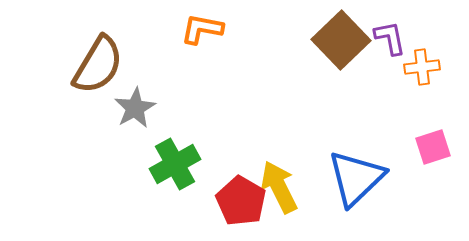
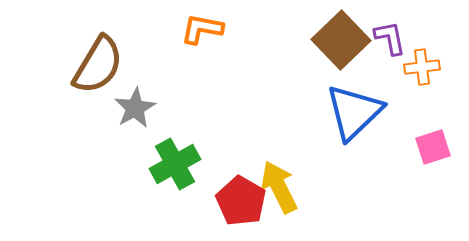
blue triangle: moved 2 px left, 66 px up
